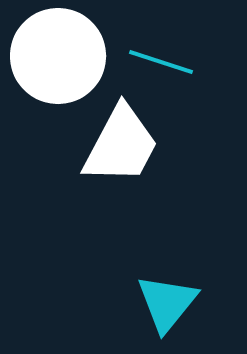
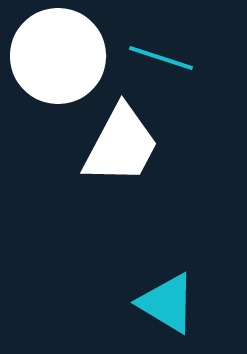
cyan line: moved 4 px up
cyan triangle: rotated 38 degrees counterclockwise
